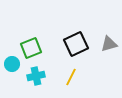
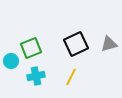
cyan circle: moved 1 px left, 3 px up
